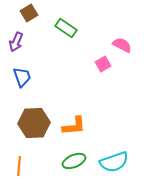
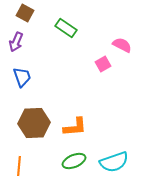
brown square: moved 4 px left; rotated 30 degrees counterclockwise
orange L-shape: moved 1 px right, 1 px down
